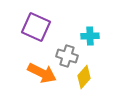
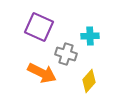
purple square: moved 3 px right
gray cross: moved 1 px left, 2 px up
yellow diamond: moved 5 px right, 4 px down
